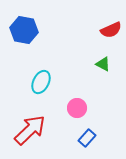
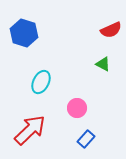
blue hexagon: moved 3 px down; rotated 8 degrees clockwise
blue rectangle: moved 1 px left, 1 px down
